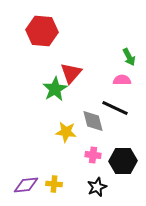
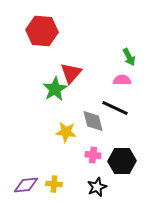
black hexagon: moved 1 px left
